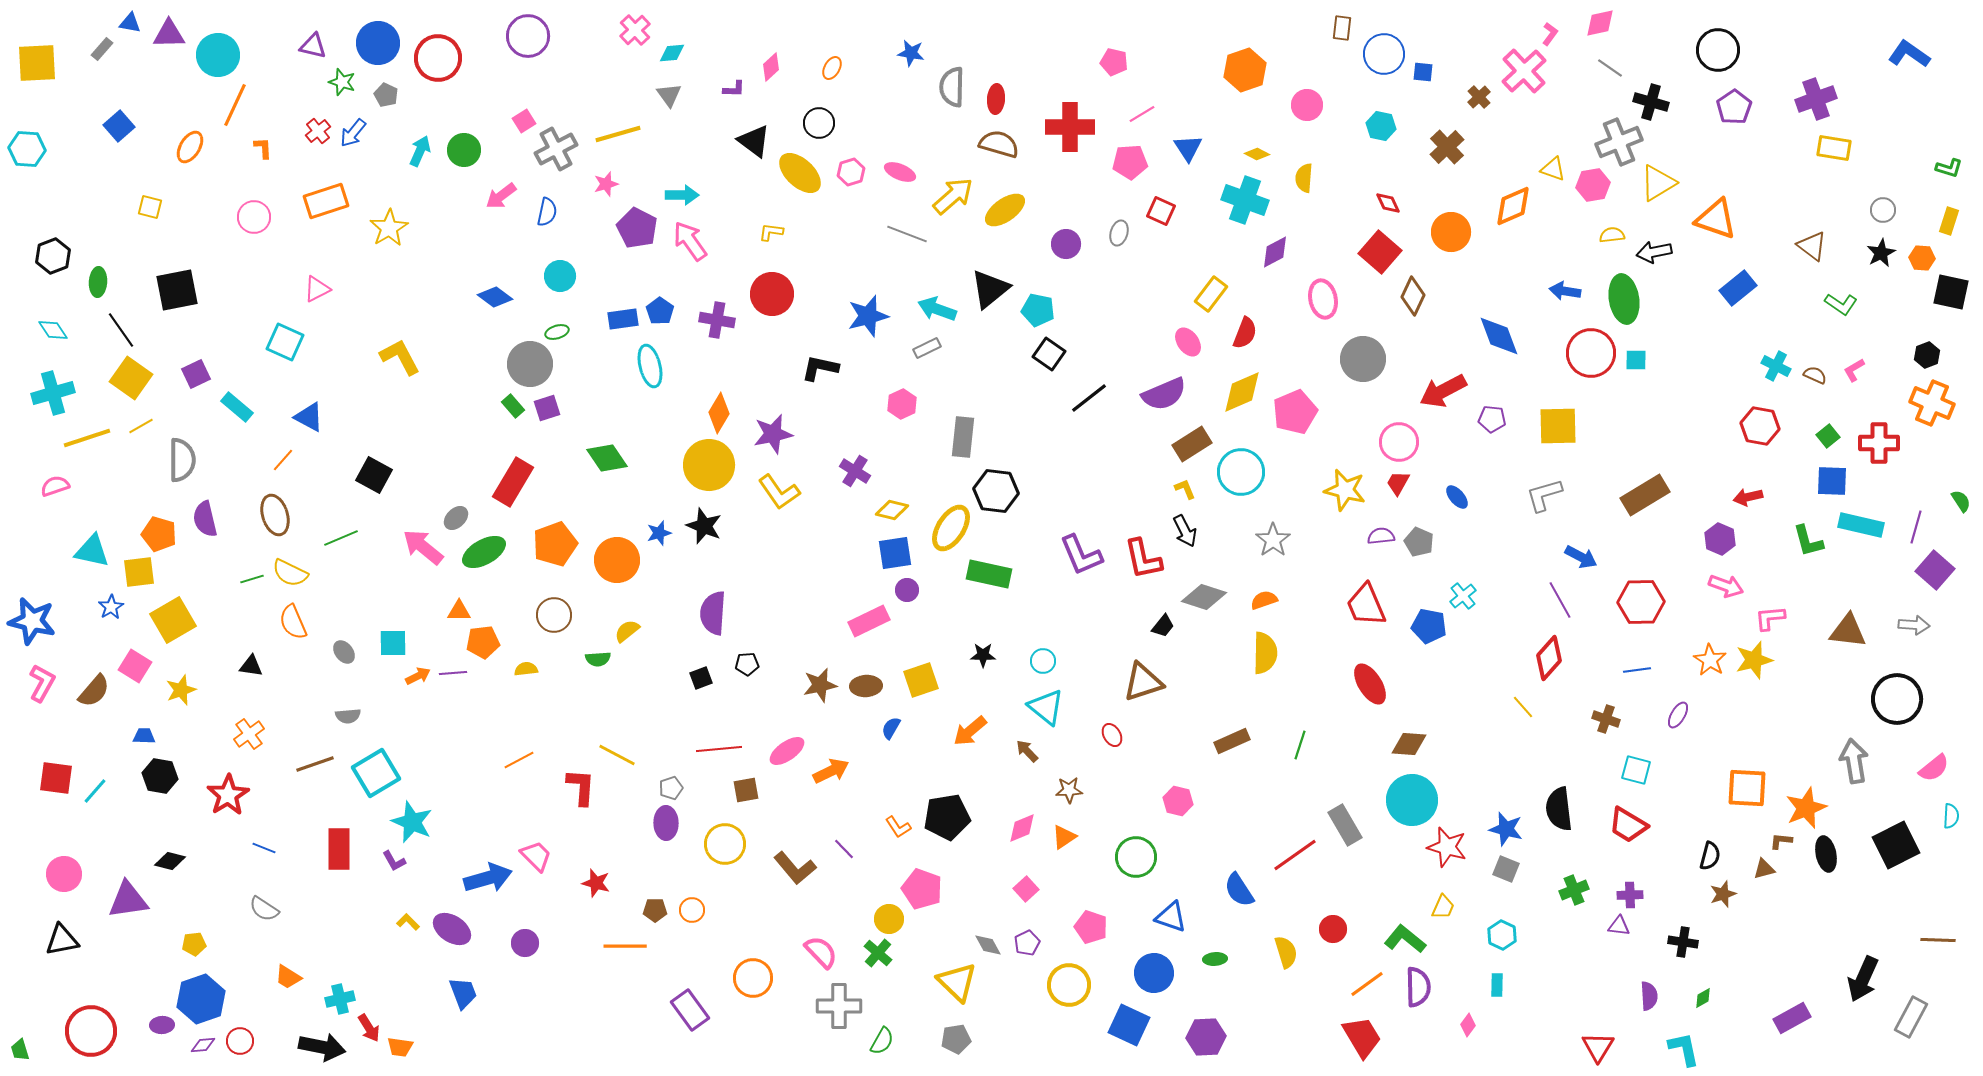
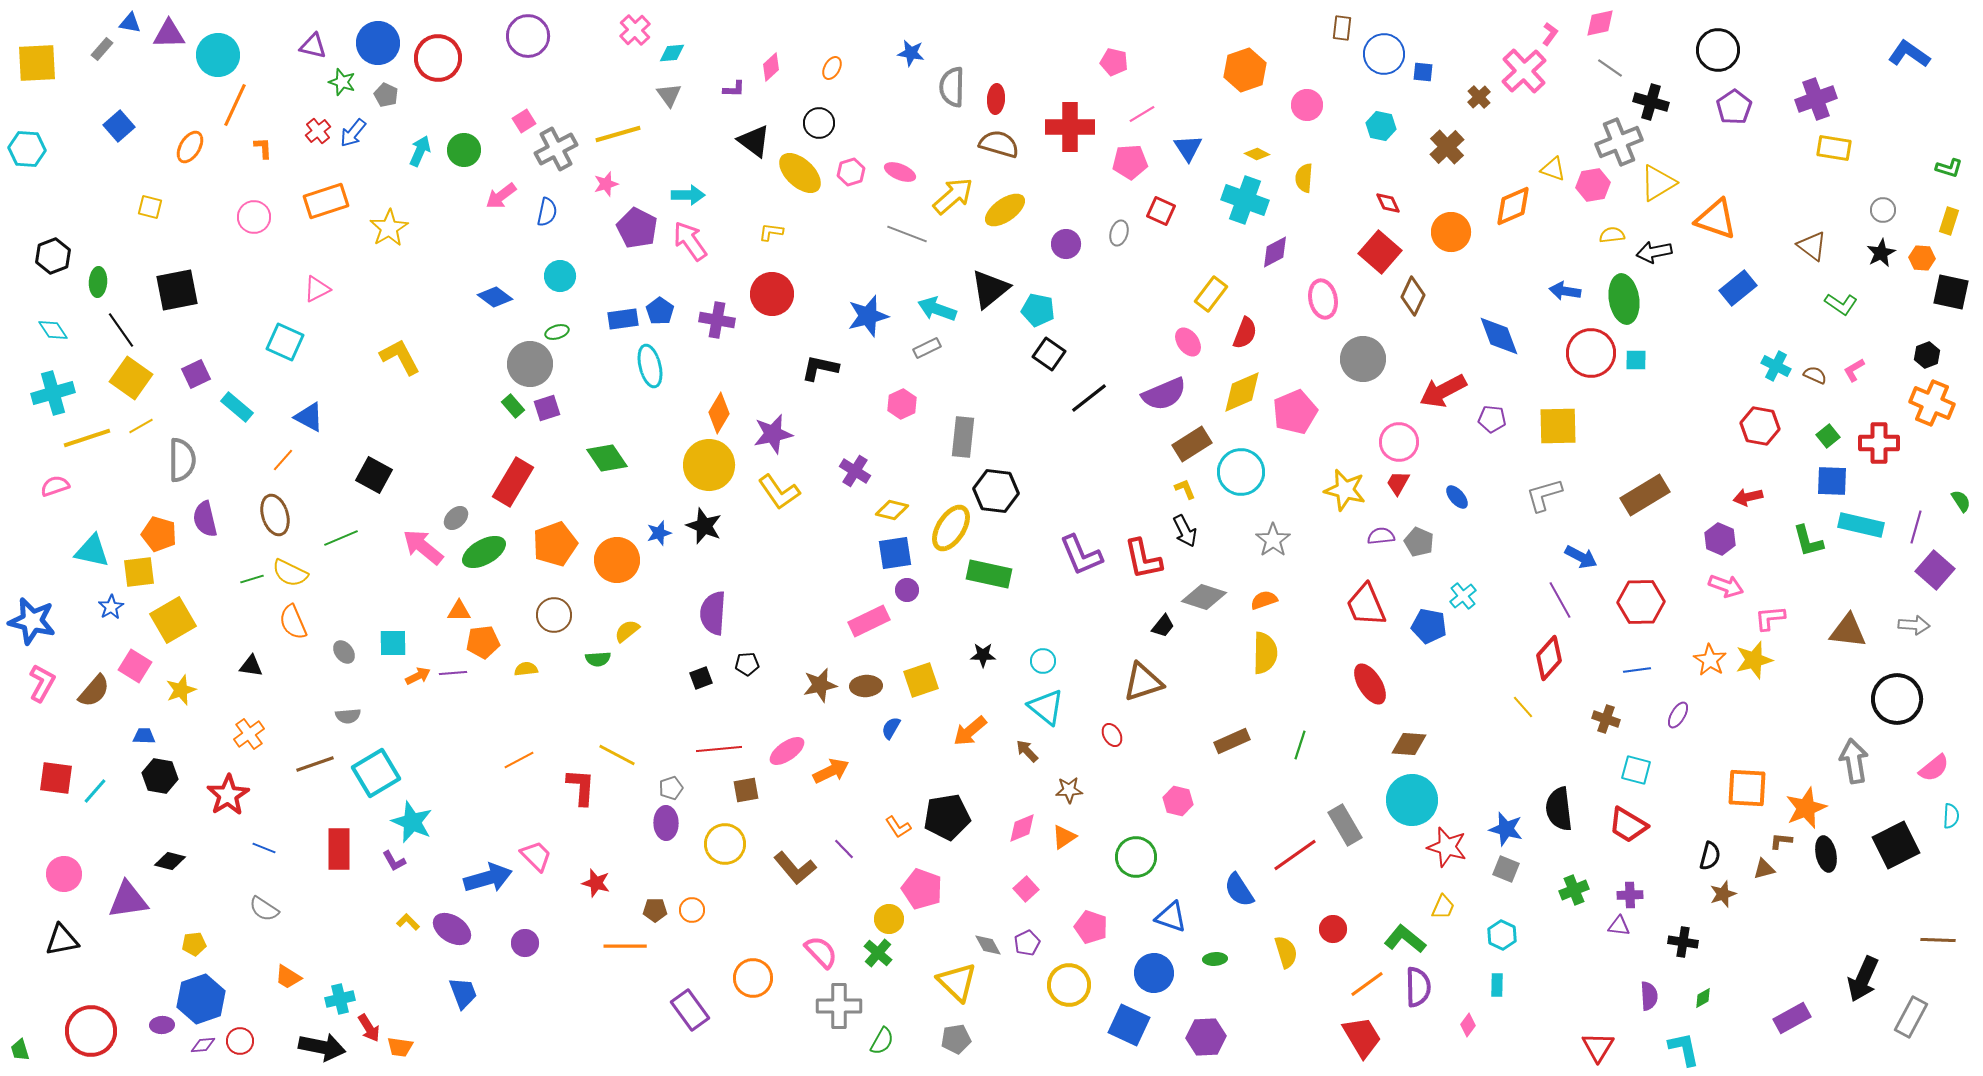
cyan arrow at (682, 195): moved 6 px right
